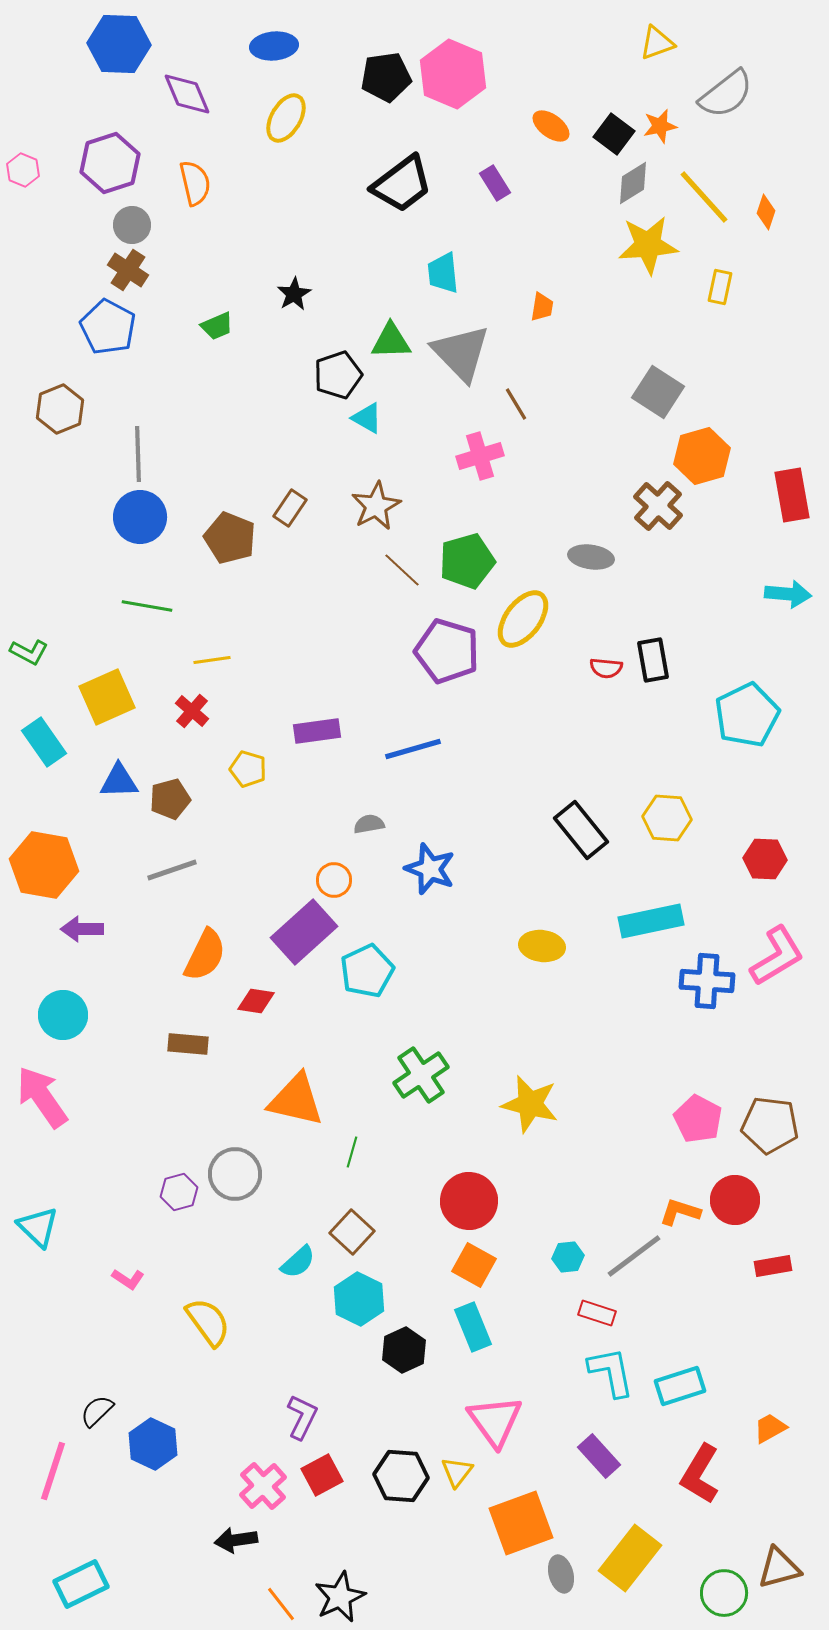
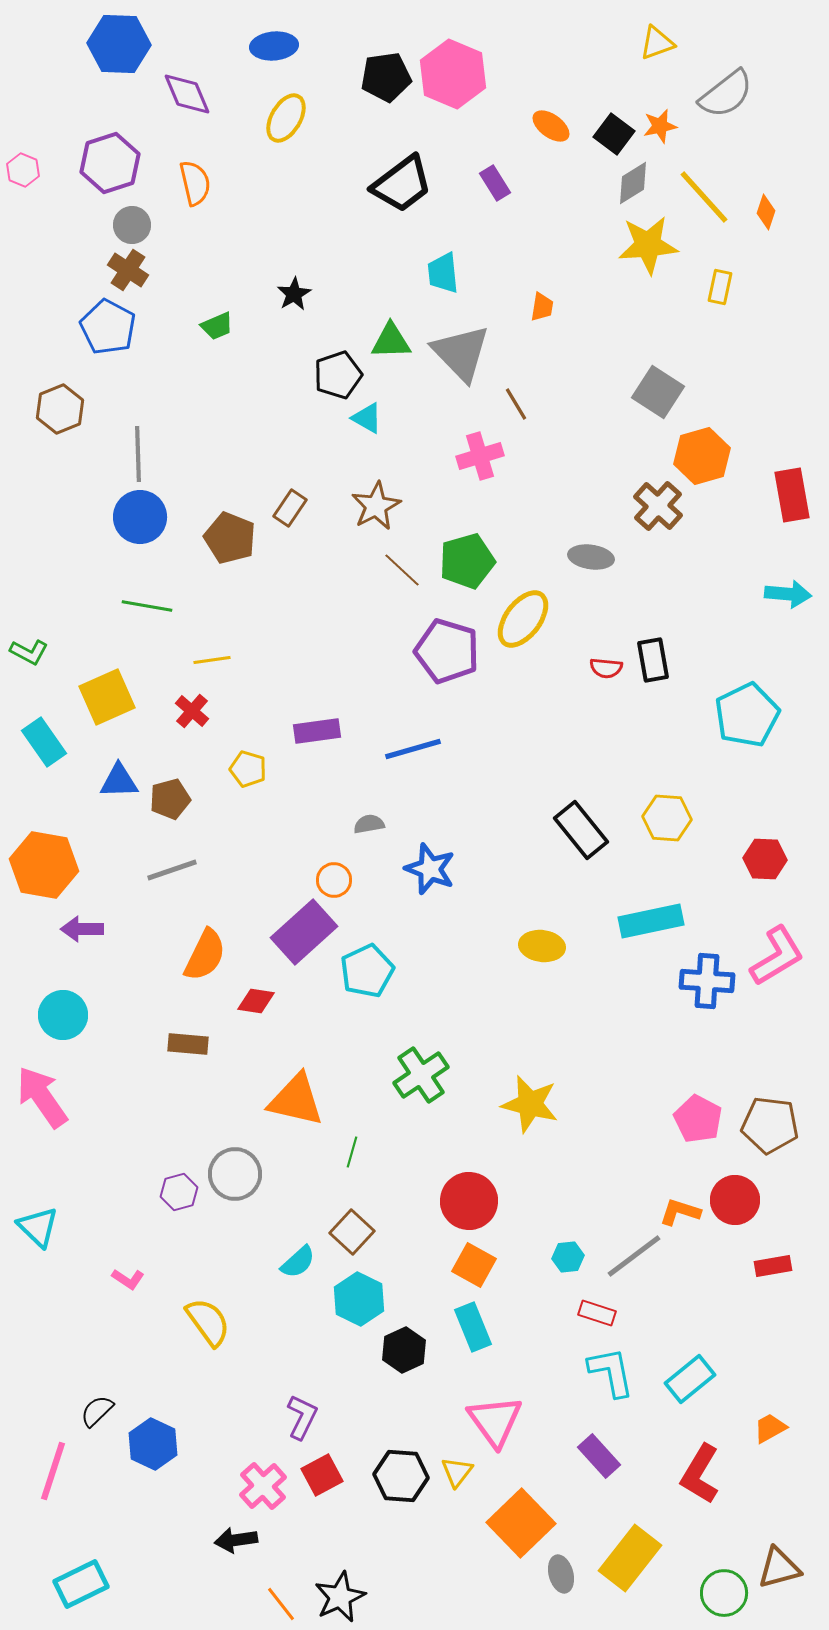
cyan rectangle at (680, 1386): moved 10 px right, 7 px up; rotated 21 degrees counterclockwise
orange square at (521, 1523): rotated 24 degrees counterclockwise
